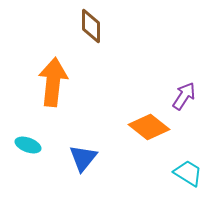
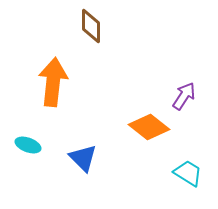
blue triangle: rotated 24 degrees counterclockwise
